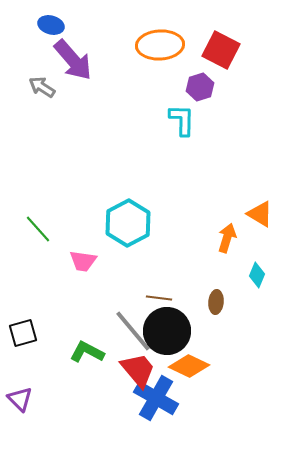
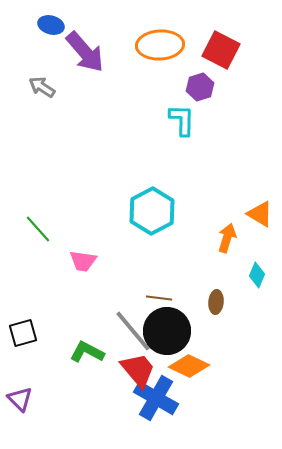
purple arrow: moved 12 px right, 8 px up
cyan hexagon: moved 24 px right, 12 px up
